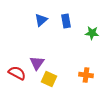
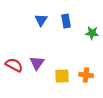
blue triangle: rotated 16 degrees counterclockwise
red semicircle: moved 3 px left, 8 px up
yellow square: moved 13 px right, 3 px up; rotated 28 degrees counterclockwise
